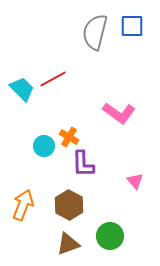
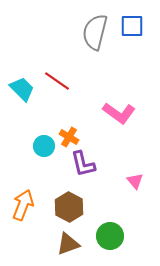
red line: moved 4 px right, 2 px down; rotated 64 degrees clockwise
purple L-shape: rotated 12 degrees counterclockwise
brown hexagon: moved 2 px down
